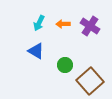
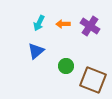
blue triangle: rotated 48 degrees clockwise
green circle: moved 1 px right, 1 px down
brown square: moved 3 px right, 1 px up; rotated 28 degrees counterclockwise
